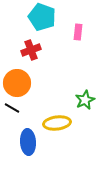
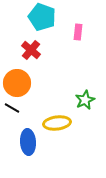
red cross: rotated 30 degrees counterclockwise
